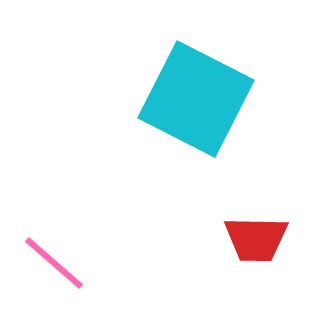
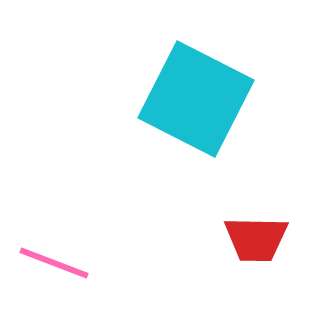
pink line: rotated 20 degrees counterclockwise
